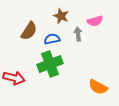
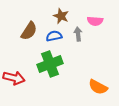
pink semicircle: rotated 21 degrees clockwise
blue semicircle: moved 2 px right, 3 px up
